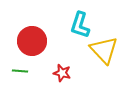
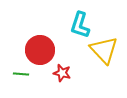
red circle: moved 8 px right, 9 px down
green line: moved 1 px right, 3 px down
